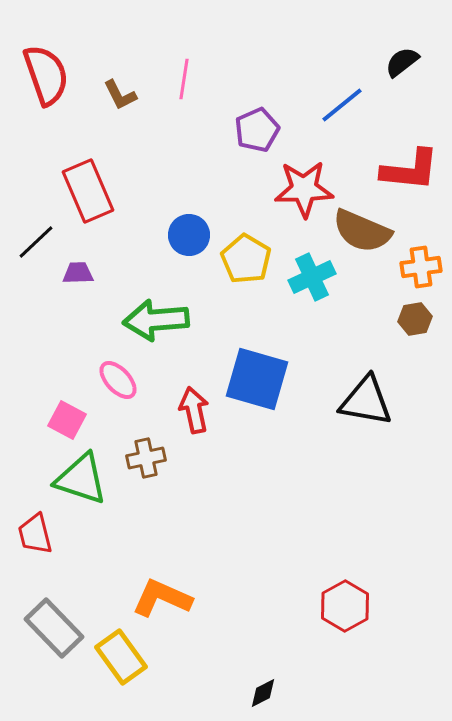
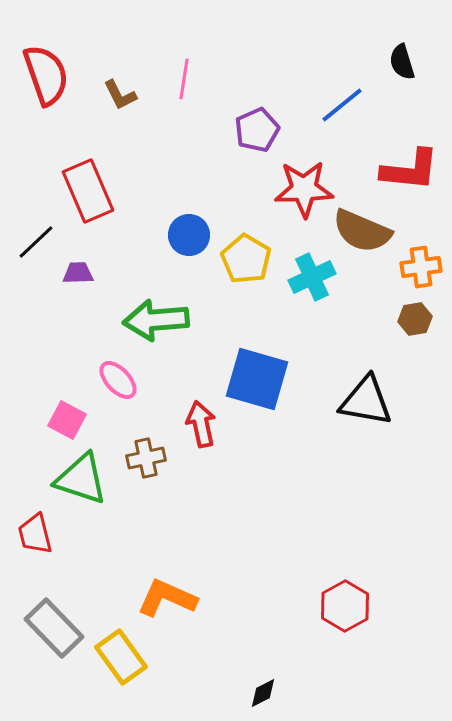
black semicircle: rotated 69 degrees counterclockwise
red arrow: moved 7 px right, 14 px down
orange L-shape: moved 5 px right
